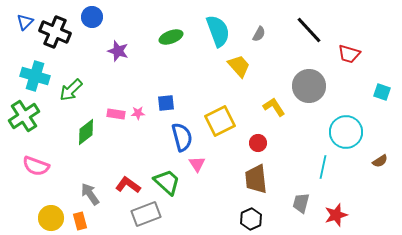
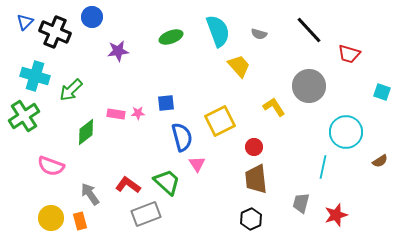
gray semicircle: rotated 77 degrees clockwise
purple star: rotated 25 degrees counterclockwise
red circle: moved 4 px left, 4 px down
pink semicircle: moved 15 px right
